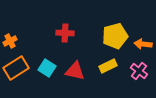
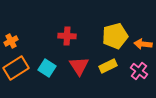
red cross: moved 2 px right, 3 px down
orange cross: moved 1 px right
red triangle: moved 4 px right, 5 px up; rotated 45 degrees clockwise
